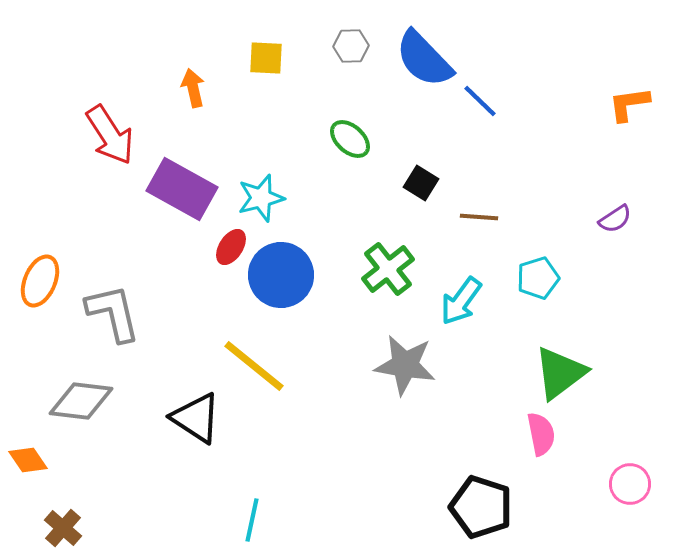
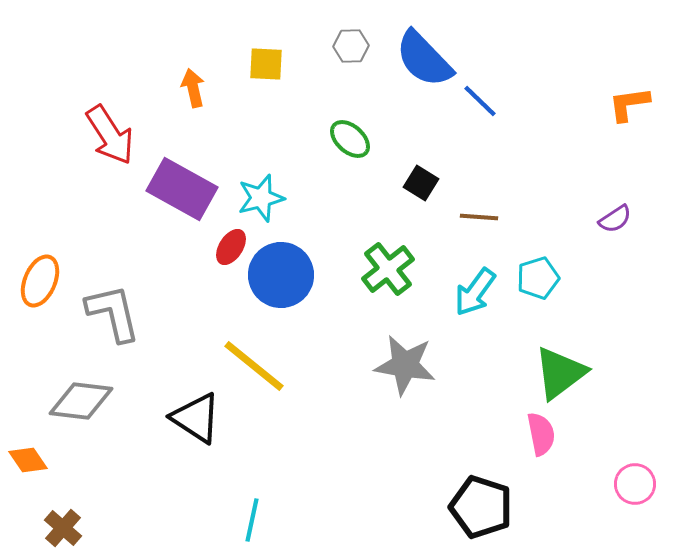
yellow square: moved 6 px down
cyan arrow: moved 14 px right, 9 px up
pink circle: moved 5 px right
